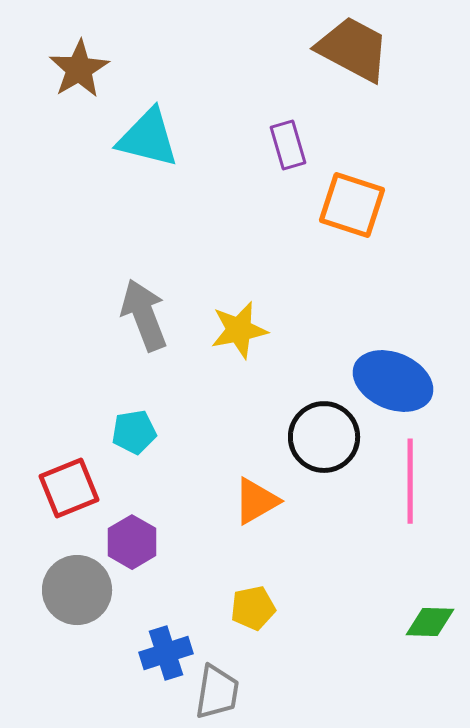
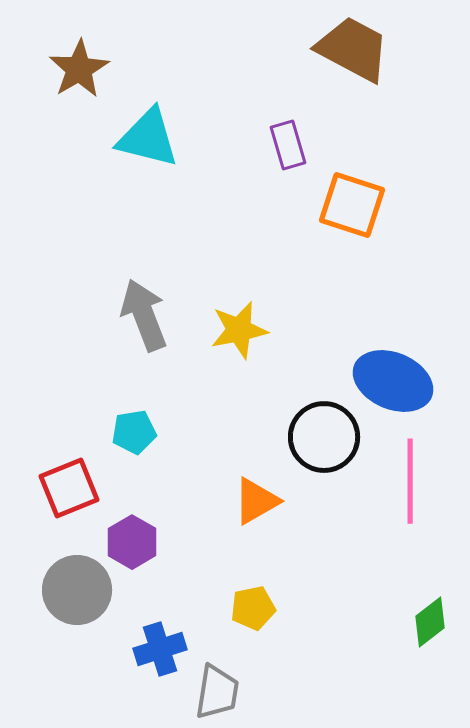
green diamond: rotated 39 degrees counterclockwise
blue cross: moved 6 px left, 4 px up
